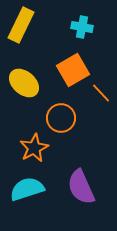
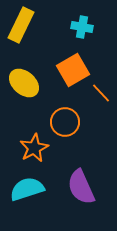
orange circle: moved 4 px right, 4 px down
